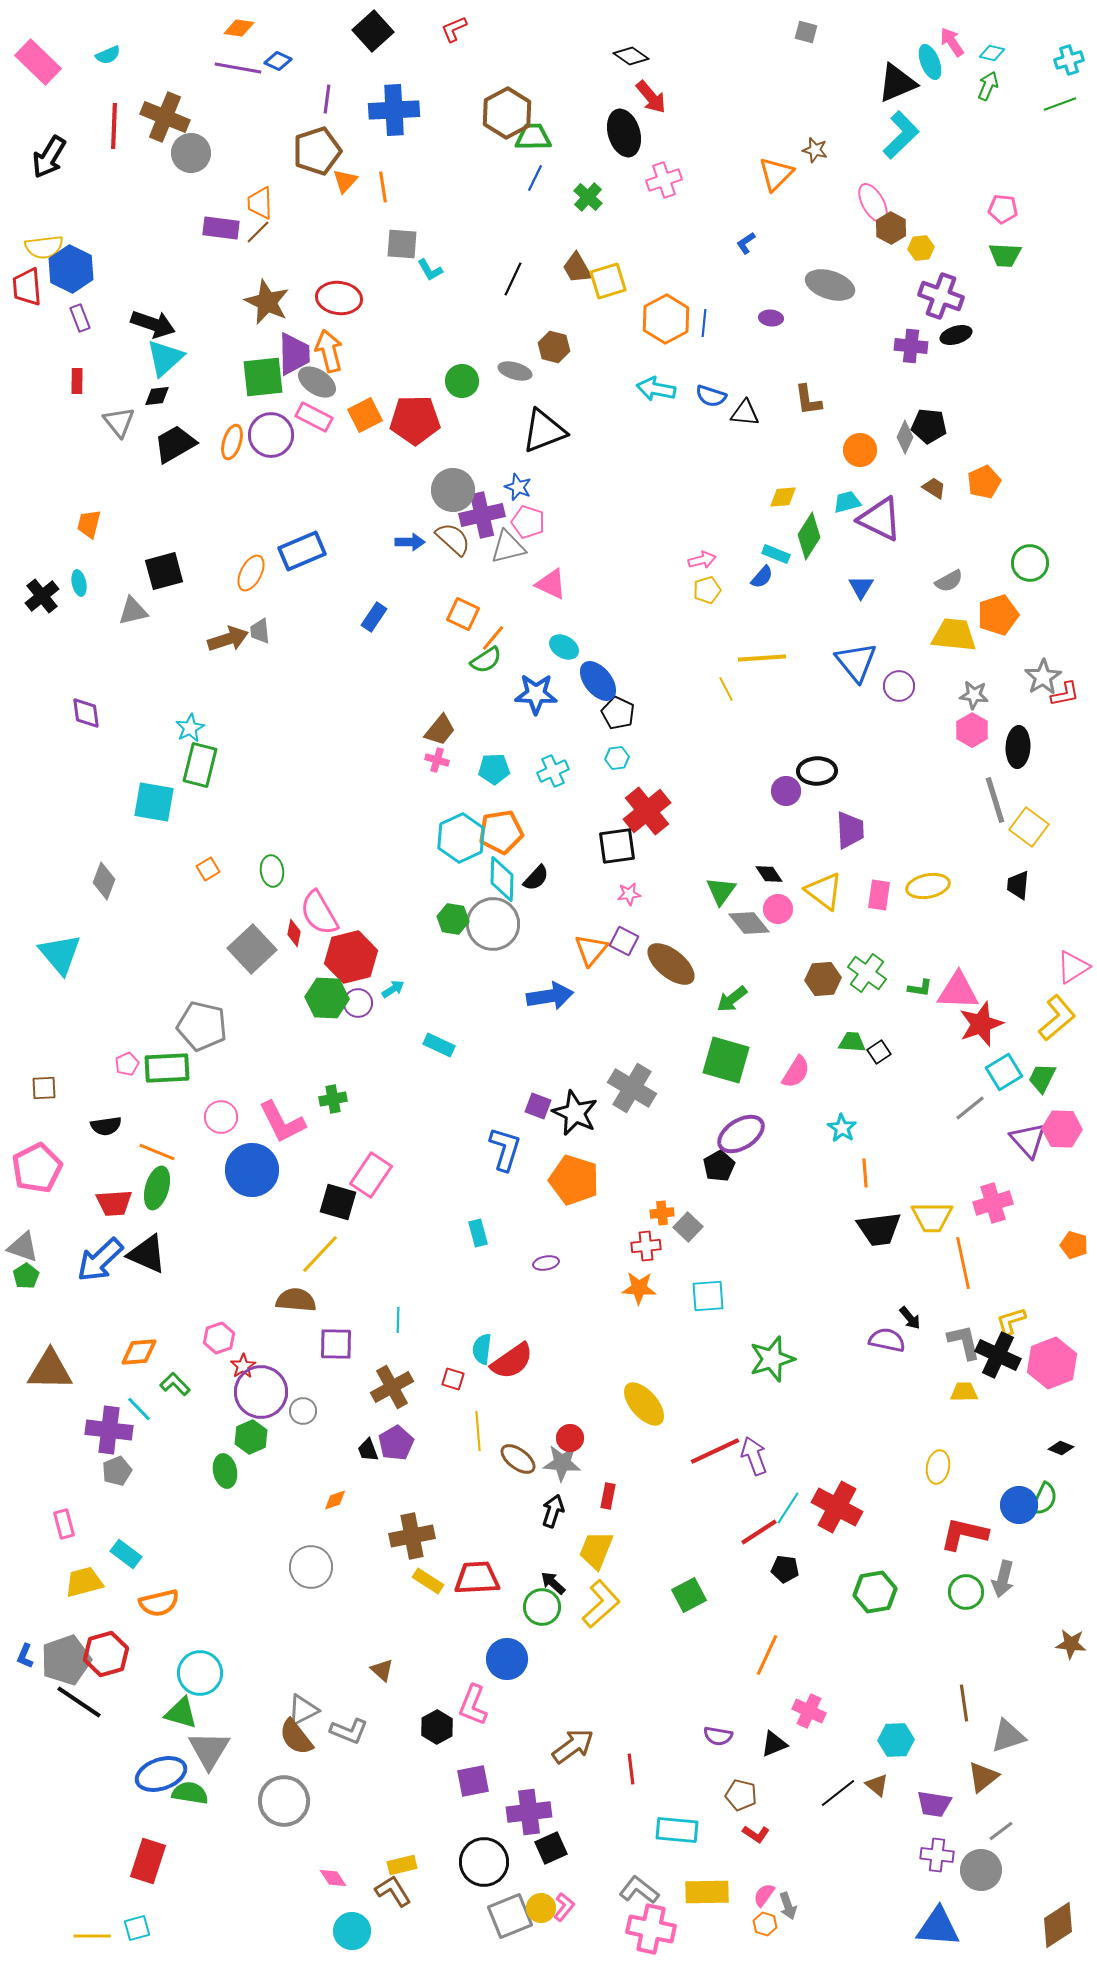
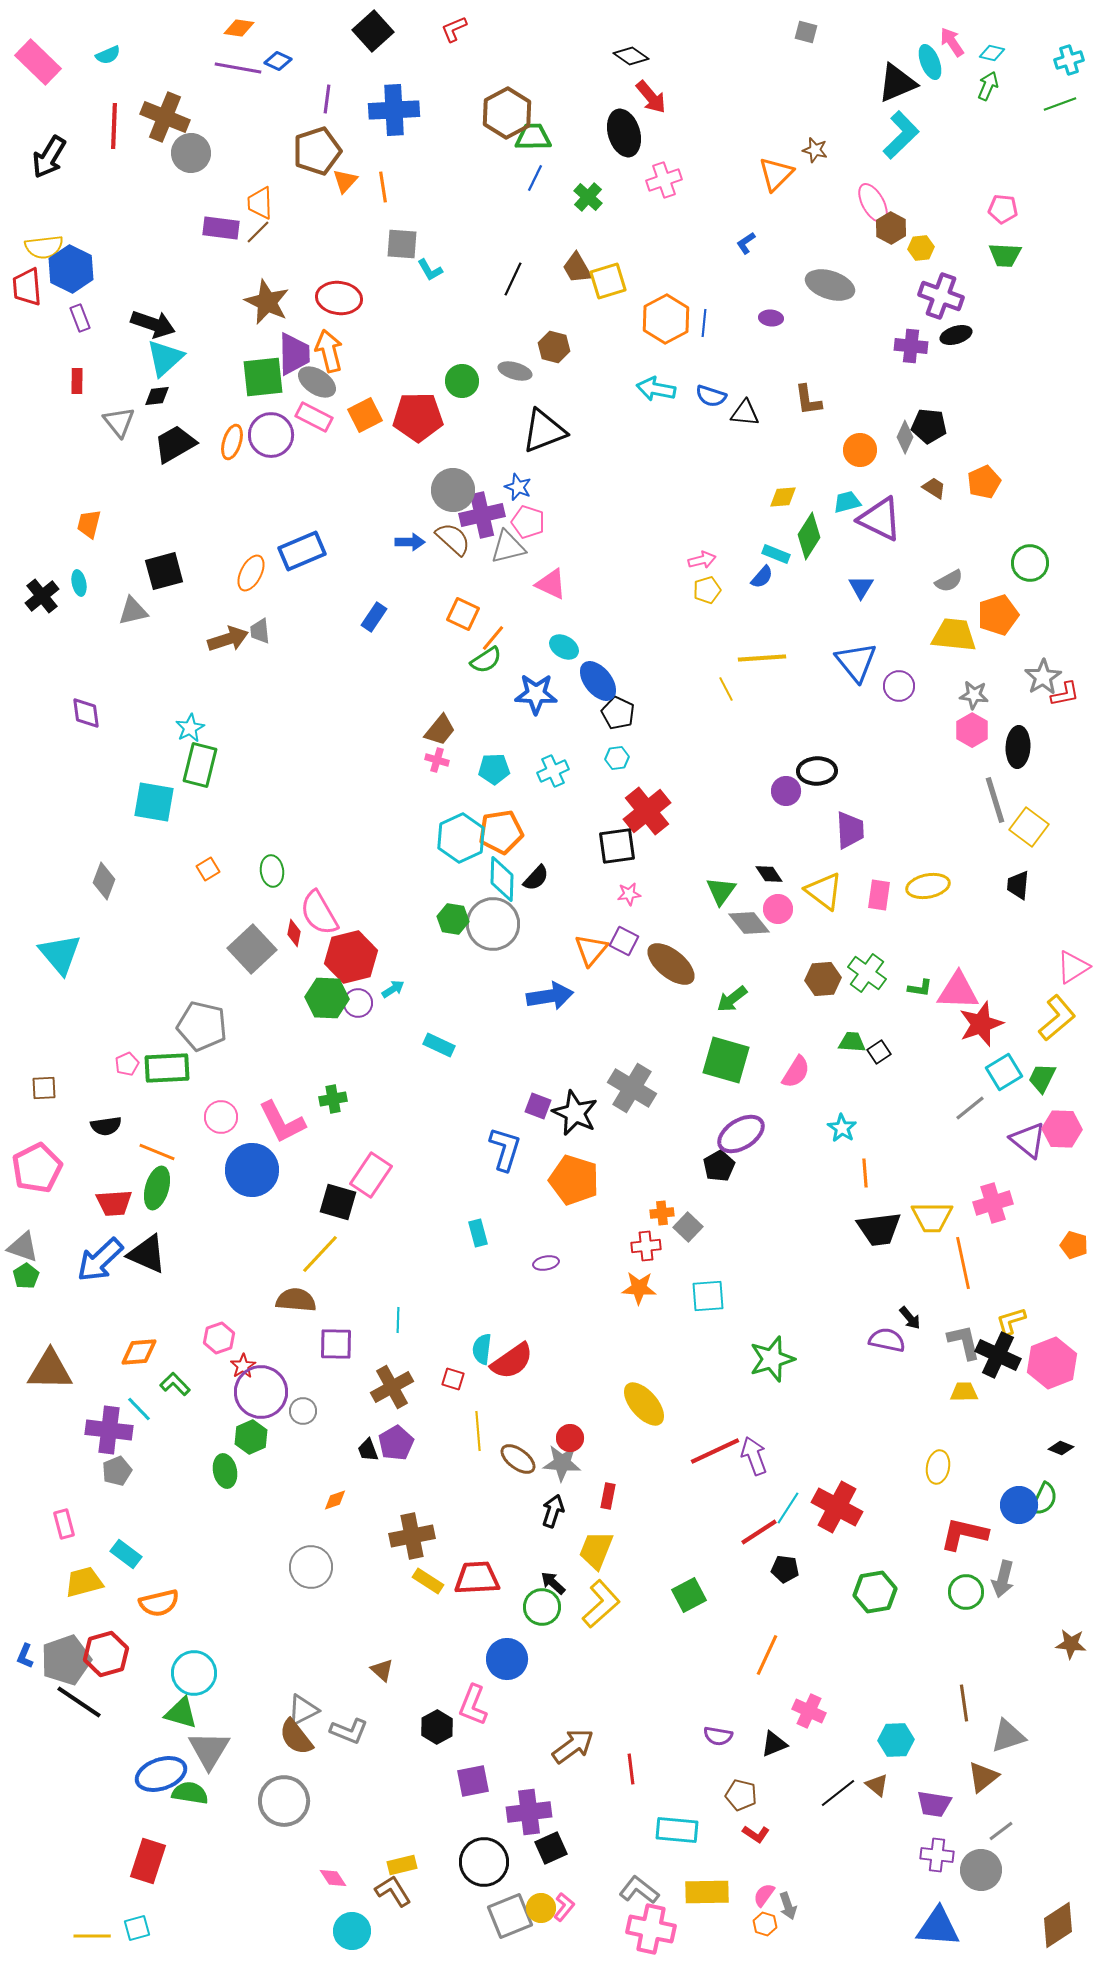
red pentagon at (415, 420): moved 3 px right, 3 px up
purple triangle at (1028, 1140): rotated 9 degrees counterclockwise
cyan circle at (200, 1673): moved 6 px left
